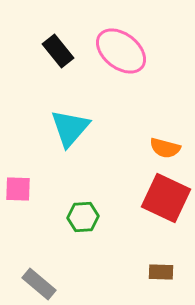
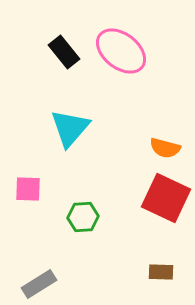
black rectangle: moved 6 px right, 1 px down
pink square: moved 10 px right
gray rectangle: rotated 72 degrees counterclockwise
